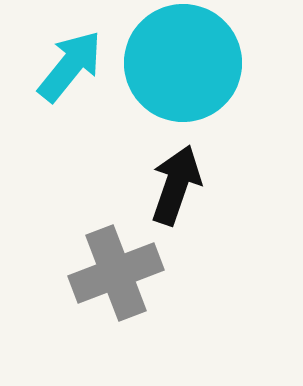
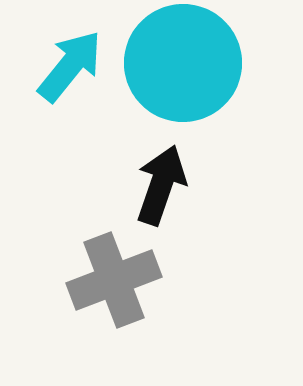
black arrow: moved 15 px left
gray cross: moved 2 px left, 7 px down
